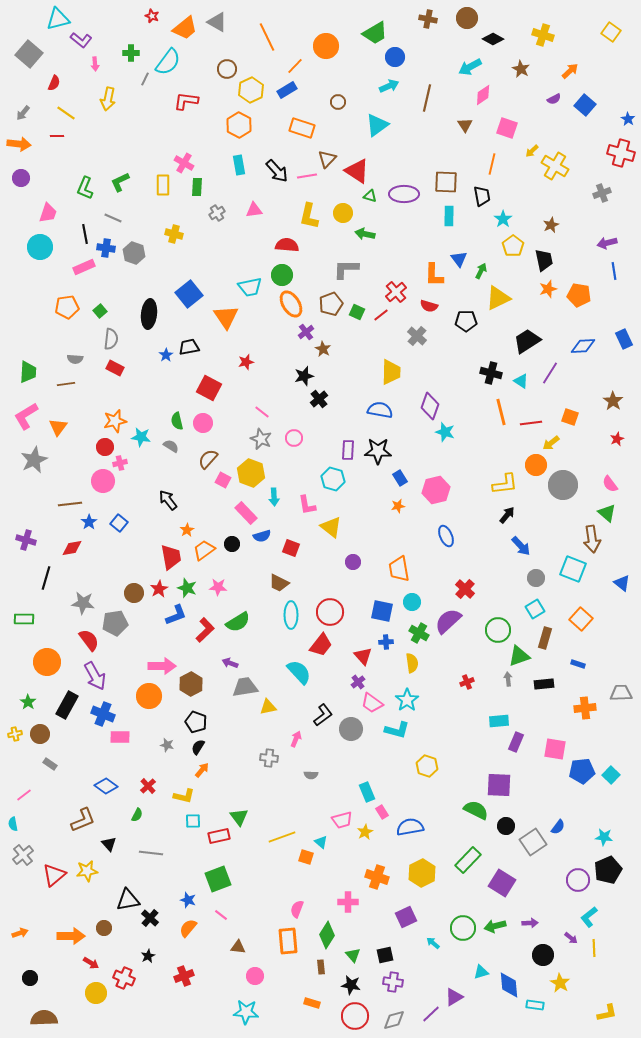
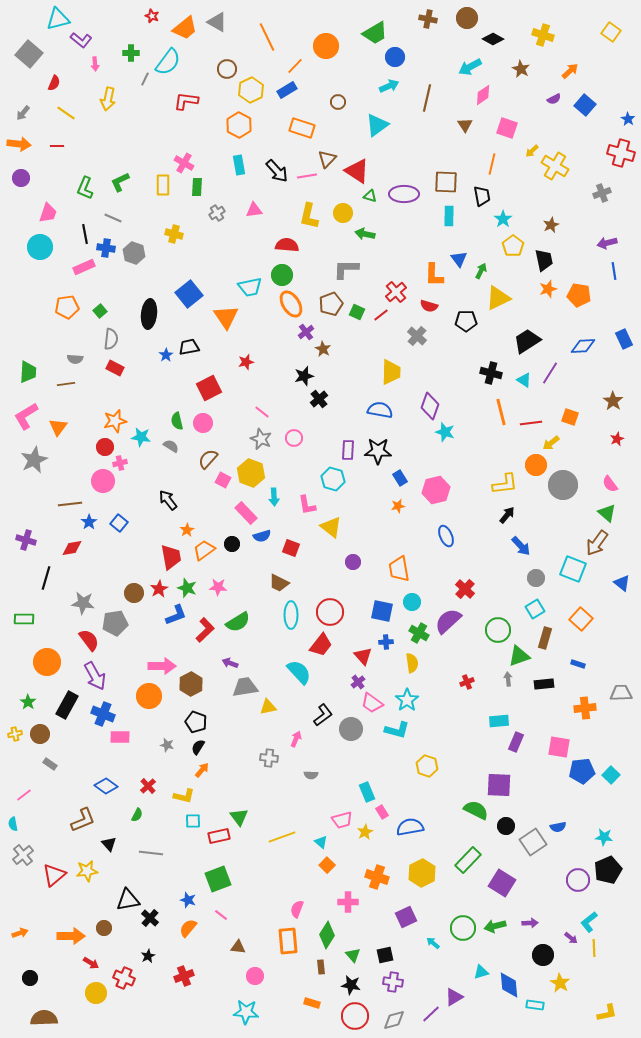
red line at (57, 136): moved 10 px down
cyan triangle at (521, 381): moved 3 px right, 1 px up
red square at (209, 388): rotated 35 degrees clockwise
brown arrow at (592, 539): moved 5 px right, 4 px down; rotated 44 degrees clockwise
pink square at (555, 749): moved 4 px right, 2 px up
blue semicircle at (558, 827): rotated 42 degrees clockwise
orange square at (306, 857): moved 21 px right, 8 px down; rotated 28 degrees clockwise
cyan L-shape at (589, 917): moved 5 px down
